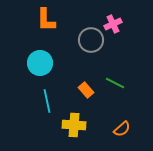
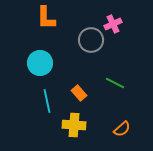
orange L-shape: moved 2 px up
orange rectangle: moved 7 px left, 3 px down
